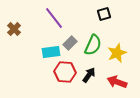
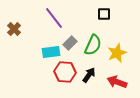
black square: rotated 16 degrees clockwise
